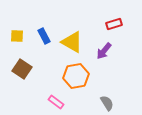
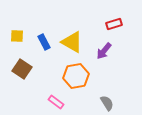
blue rectangle: moved 6 px down
